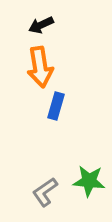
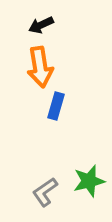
green star: rotated 20 degrees counterclockwise
